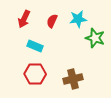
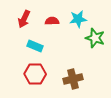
red semicircle: rotated 64 degrees clockwise
